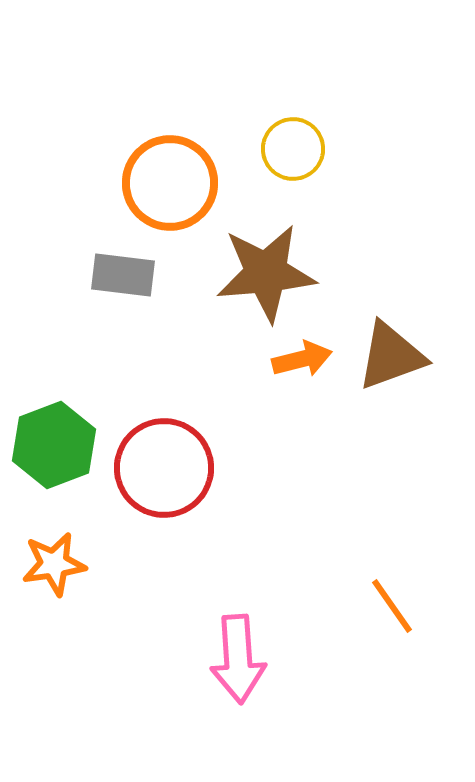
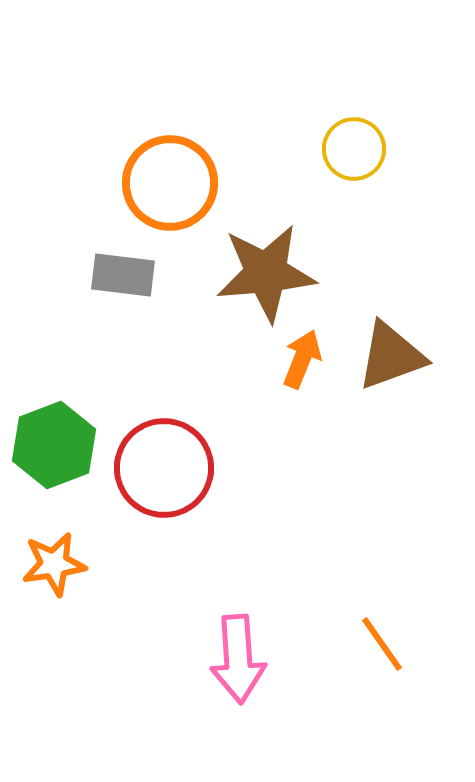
yellow circle: moved 61 px right
orange arrow: rotated 54 degrees counterclockwise
orange line: moved 10 px left, 38 px down
